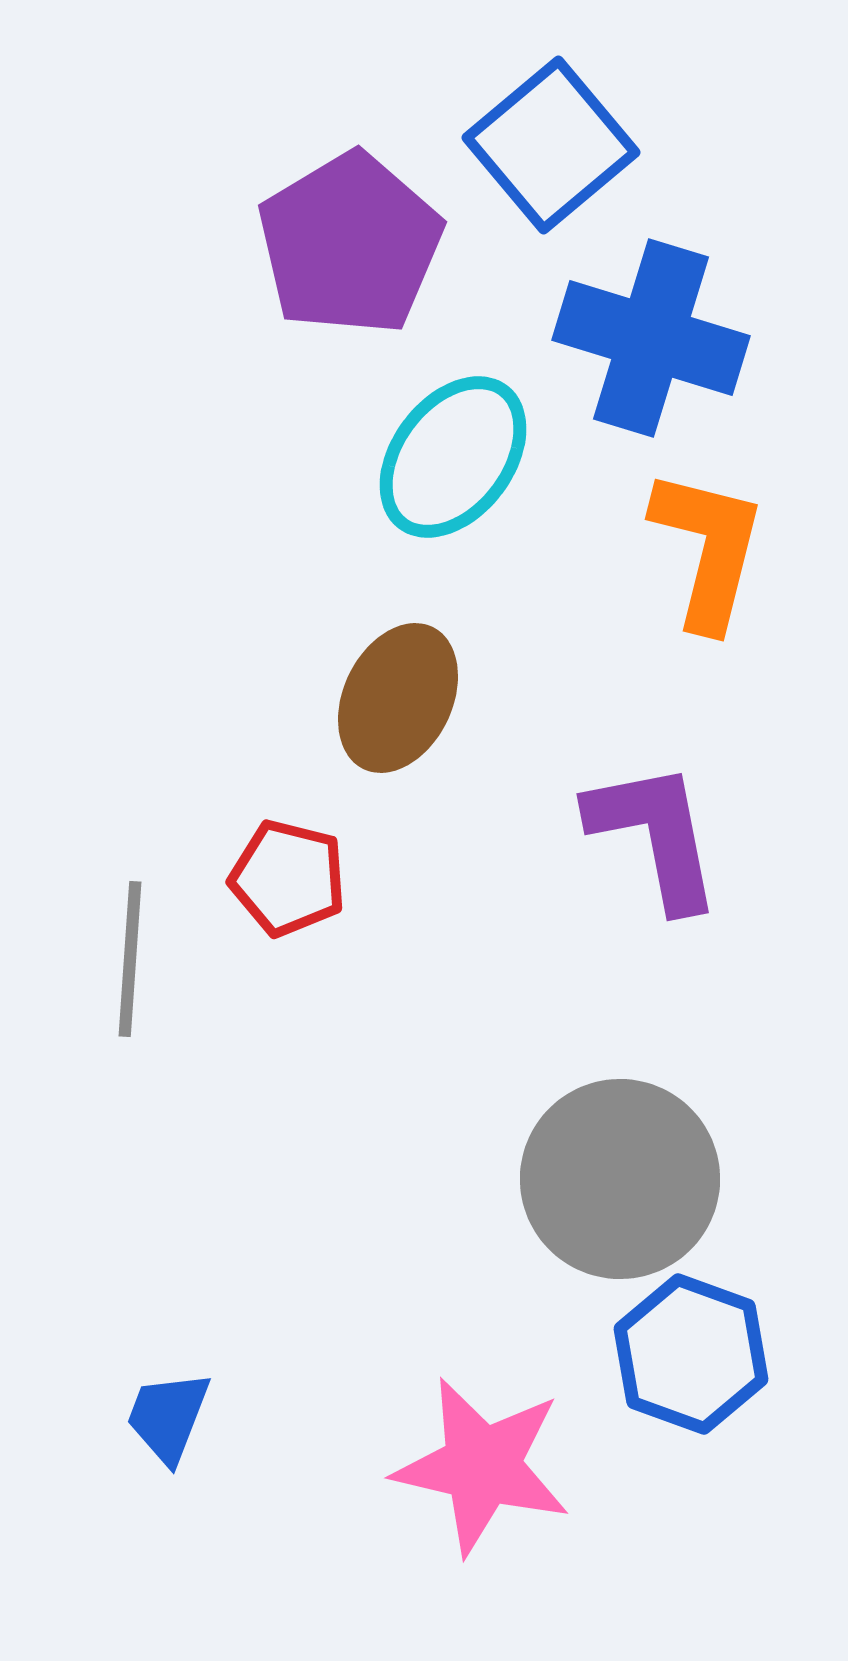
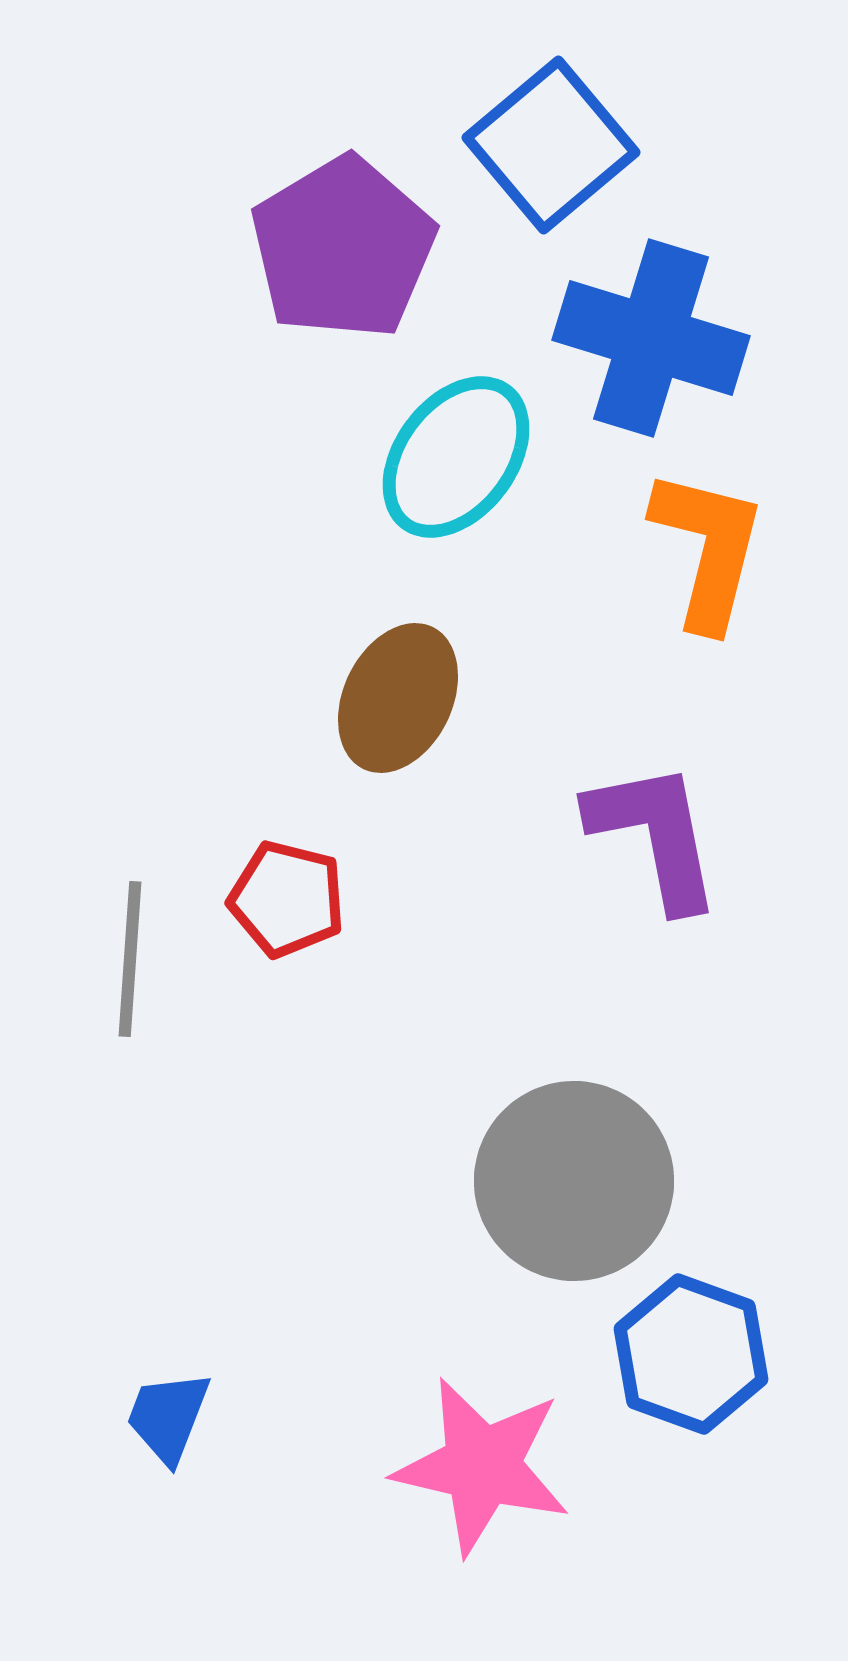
purple pentagon: moved 7 px left, 4 px down
cyan ellipse: moved 3 px right
red pentagon: moved 1 px left, 21 px down
gray circle: moved 46 px left, 2 px down
